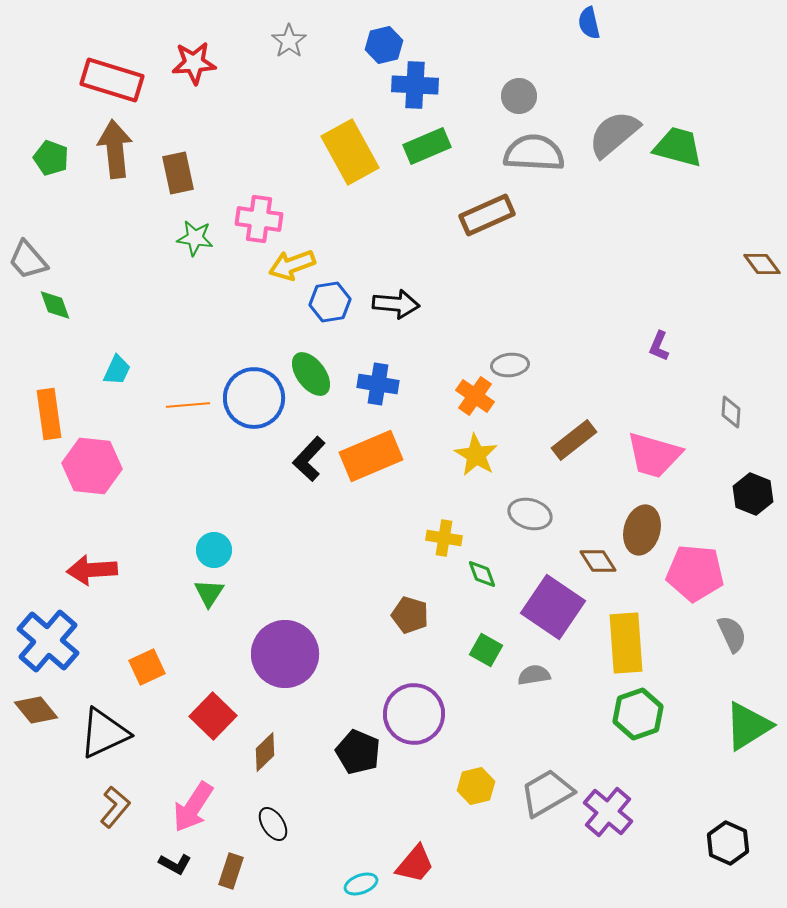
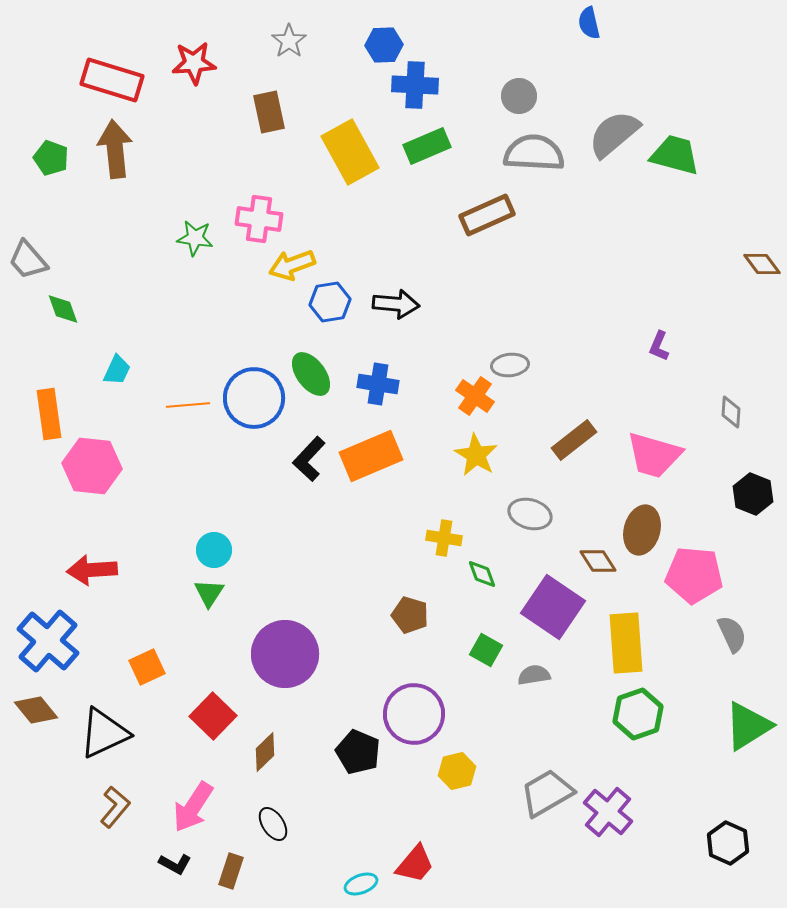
blue hexagon at (384, 45): rotated 12 degrees clockwise
green trapezoid at (678, 147): moved 3 px left, 8 px down
brown rectangle at (178, 173): moved 91 px right, 61 px up
green diamond at (55, 305): moved 8 px right, 4 px down
pink pentagon at (695, 573): moved 1 px left, 2 px down
yellow hexagon at (476, 786): moved 19 px left, 15 px up
